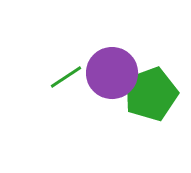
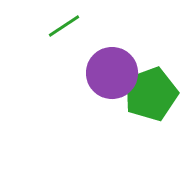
green line: moved 2 px left, 51 px up
